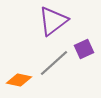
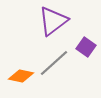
purple square: moved 2 px right, 2 px up; rotated 30 degrees counterclockwise
orange diamond: moved 2 px right, 4 px up
